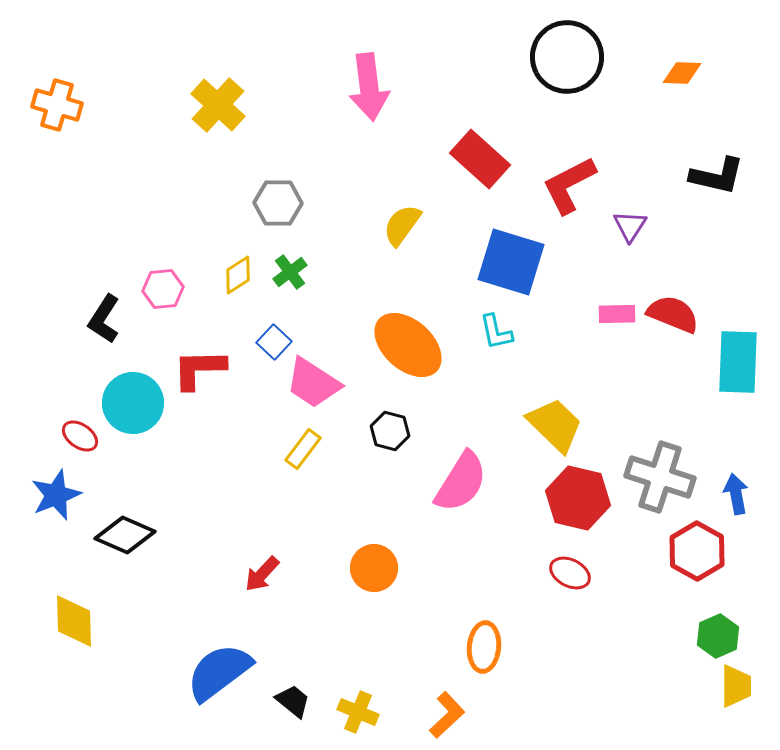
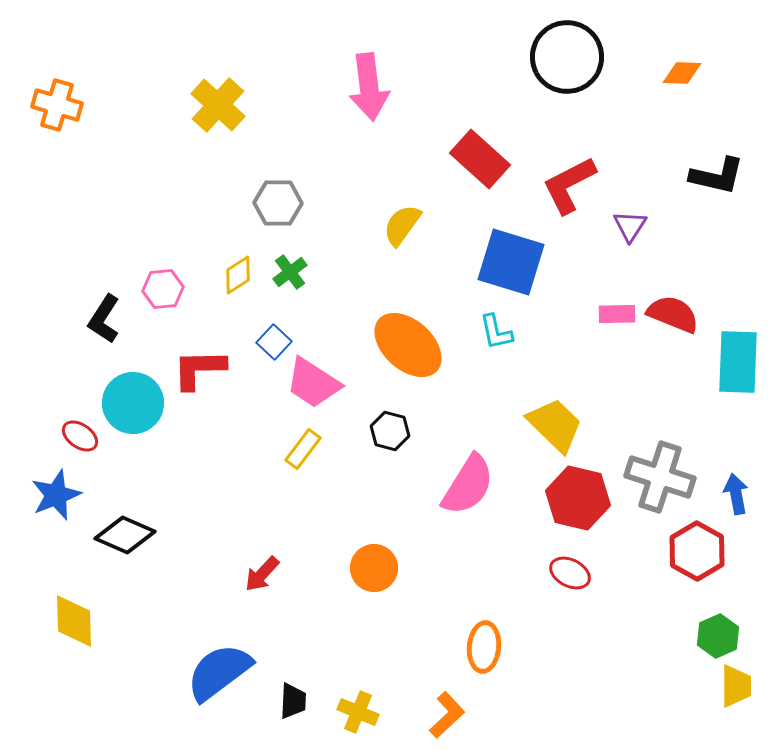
pink semicircle at (461, 482): moved 7 px right, 3 px down
black trapezoid at (293, 701): rotated 54 degrees clockwise
